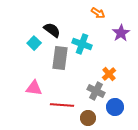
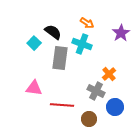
orange arrow: moved 11 px left, 10 px down
black semicircle: moved 1 px right, 2 px down
brown circle: moved 1 px right, 1 px down
